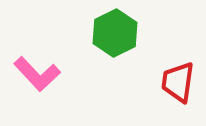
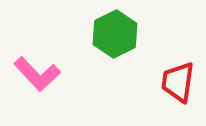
green hexagon: moved 1 px down
